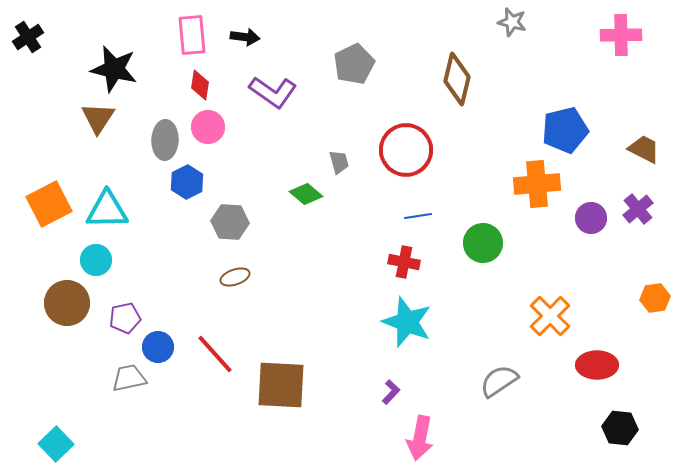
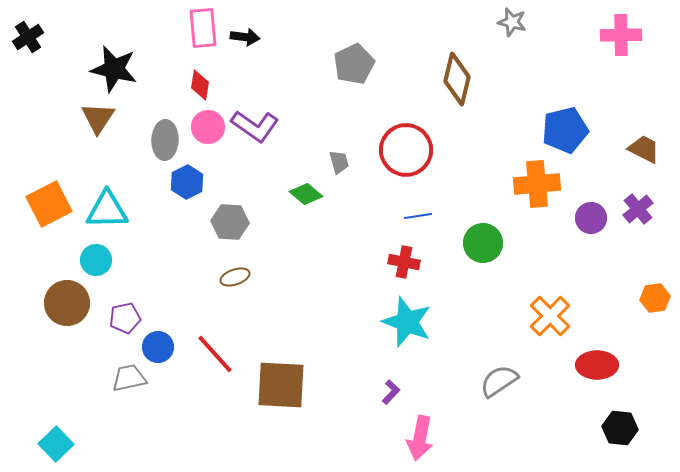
pink rectangle at (192, 35): moved 11 px right, 7 px up
purple L-shape at (273, 92): moved 18 px left, 34 px down
